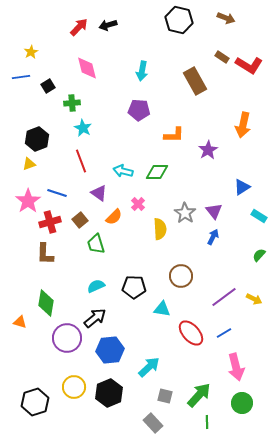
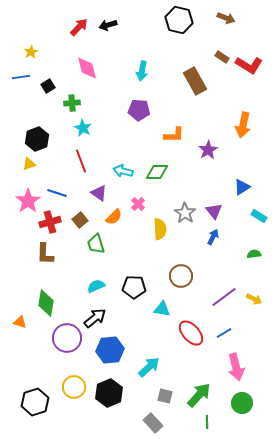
green semicircle at (259, 255): moved 5 px left, 1 px up; rotated 40 degrees clockwise
